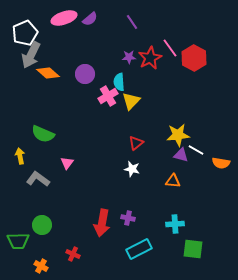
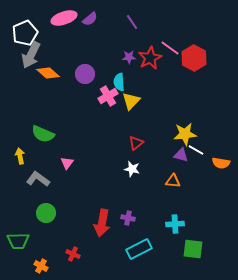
pink line: rotated 18 degrees counterclockwise
yellow star: moved 7 px right, 1 px up
green circle: moved 4 px right, 12 px up
